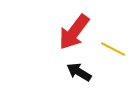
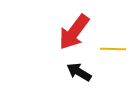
yellow line: rotated 25 degrees counterclockwise
